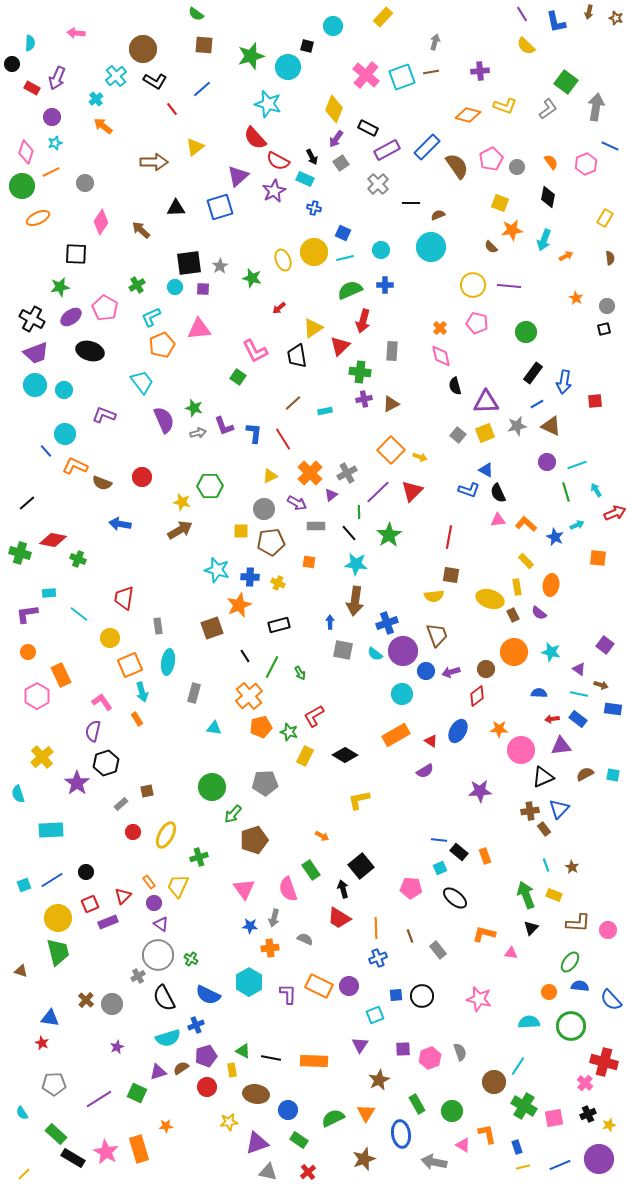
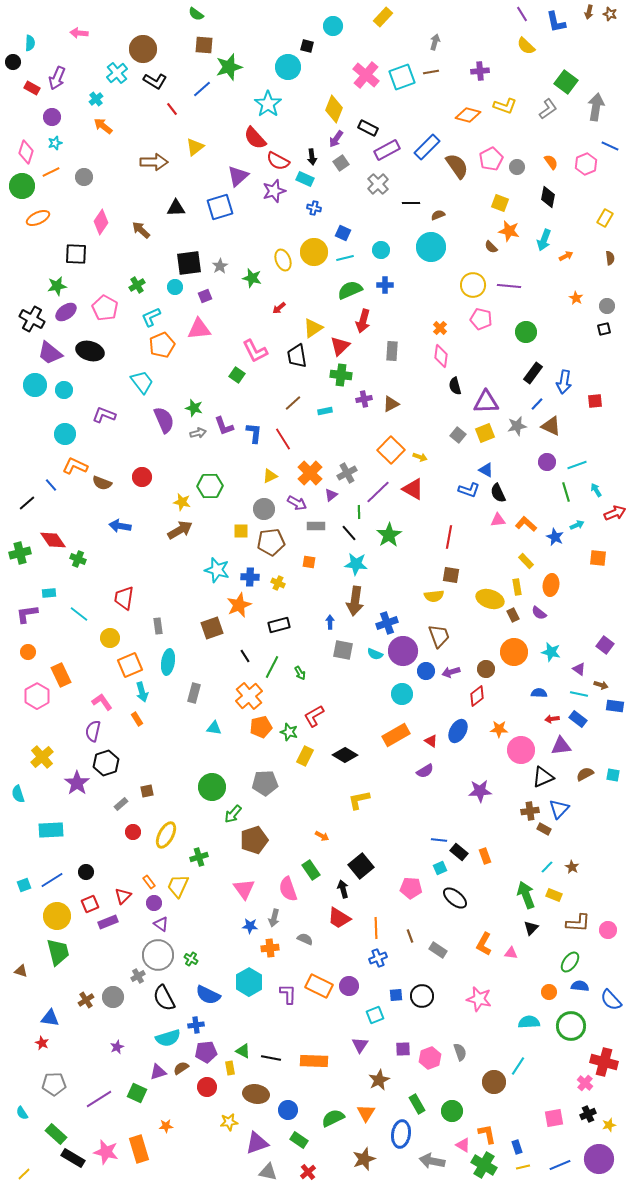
brown star at (616, 18): moved 6 px left, 4 px up
pink arrow at (76, 33): moved 3 px right
green star at (251, 56): moved 22 px left, 11 px down
black circle at (12, 64): moved 1 px right, 2 px up
cyan cross at (116, 76): moved 1 px right, 3 px up
cyan star at (268, 104): rotated 20 degrees clockwise
black arrow at (312, 157): rotated 21 degrees clockwise
gray circle at (85, 183): moved 1 px left, 6 px up
purple star at (274, 191): rotated 10 degrees clockwise
orange star at (512, 230): moved 3 px left, 1 px down; rotated 20 degrees clockwise
green star at (60, 287): moved 3 px left, 1 px up
purple square at (203, 289): moved 2 px right, 7 px down; rotated 24 degrees counterclockwise
purple ellipse at (71, 317): moved 5 px left, 5 px up
pink pentagon at (477, 323): moved 4 px right, 4 px up
purple trapezoid at (36, 353): moved 14 px right; rotated 60 degrees clockwise
pink diamond at (441, 356): rotated 20 degrees clockwise
green cross at (360, 372): moved 19 px left, 3 px down
green square at (238, 377): moved 1 px left, 2 px up
blue line at (537, 404): rotated 16 degrees counterclockwise
blue line at (46, 451): moved 5 px right, 34 px down
red triangle at (412, 491): moved 1 px right, 2 px up; rotated 45 degrees counterclockwise
blue arrow at (120, 524): moved 2 px down
red diamond at (53, 540): rotated 44 degrees clockwise
green cross at (20, 553): rotated 30 degrees counterclockwise
brown trapezoid at (437, 635): moved 2 px right, 1 px down
cyan semicircle at (375, 654): rotated 14 degrees counterclockwise
blue rectangle at (613, 709): moved 2 px right, 3 px up
brown rectangle at (544, 829): rotated 24 degrees counterclockwise
cyan line at (546, 865): moved 1 px right, 2 px down; rotated 64 degrees clockwise
yellow circle at (58, 918): moved 1 px left, 2 px up
orange L-shape at (484, 934): moved 10 px down; rotated 75 degrees counterclockwise
gray rectangle at (438, 950): rotated 18 degrees counterclockwise
brown cross at (86, 1000): rotated 14 degrees clockwise
gray circle at (112, 1004): moved 1 px right, 7 px up
blue cross at (196, 1025): rotated 14 degrees clockwise
purple pentagon at (206, 1056): moved 4 px up; rotated 10 degrees clockwise
yellow rectangle at (232, 1070): moved 2 px left, 2 px up
green cross at (524, 1106): moved 40 px left, 59 px down
blue ellipse at (401, 1134): rotated 16 degrees clockwise
pink star at (106, 1152): rotated 15 degrees counterclockwise
gray arrow at (434, 1162): moved 2 px left, 1 px up
